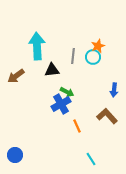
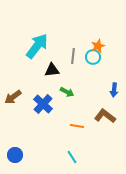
cyan arrow: rotated 40 degrees clockwise
brown arrow: moved 3 px left, 21 px down
blue cross: moved 18 px left; rotated 18 degrees counterclockwise
brown L-shape: moved 2 px left; rotated 10 degrees counterclockwise
orange line: rotated 56 degrees counterclockwise
cyan line: moved 19 px left, 2 px up
